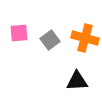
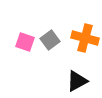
pink square: moved 6 px right, 9 px down; rotated 24 degrees clockwise
black triangle: rotated 25 degrees counterclockwise
